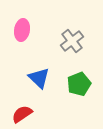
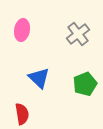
gray cross: moved 6 px right, 7 px up
green pentagon: moved 6 px right
red semicircle: rotated 115 degrees clockwise
